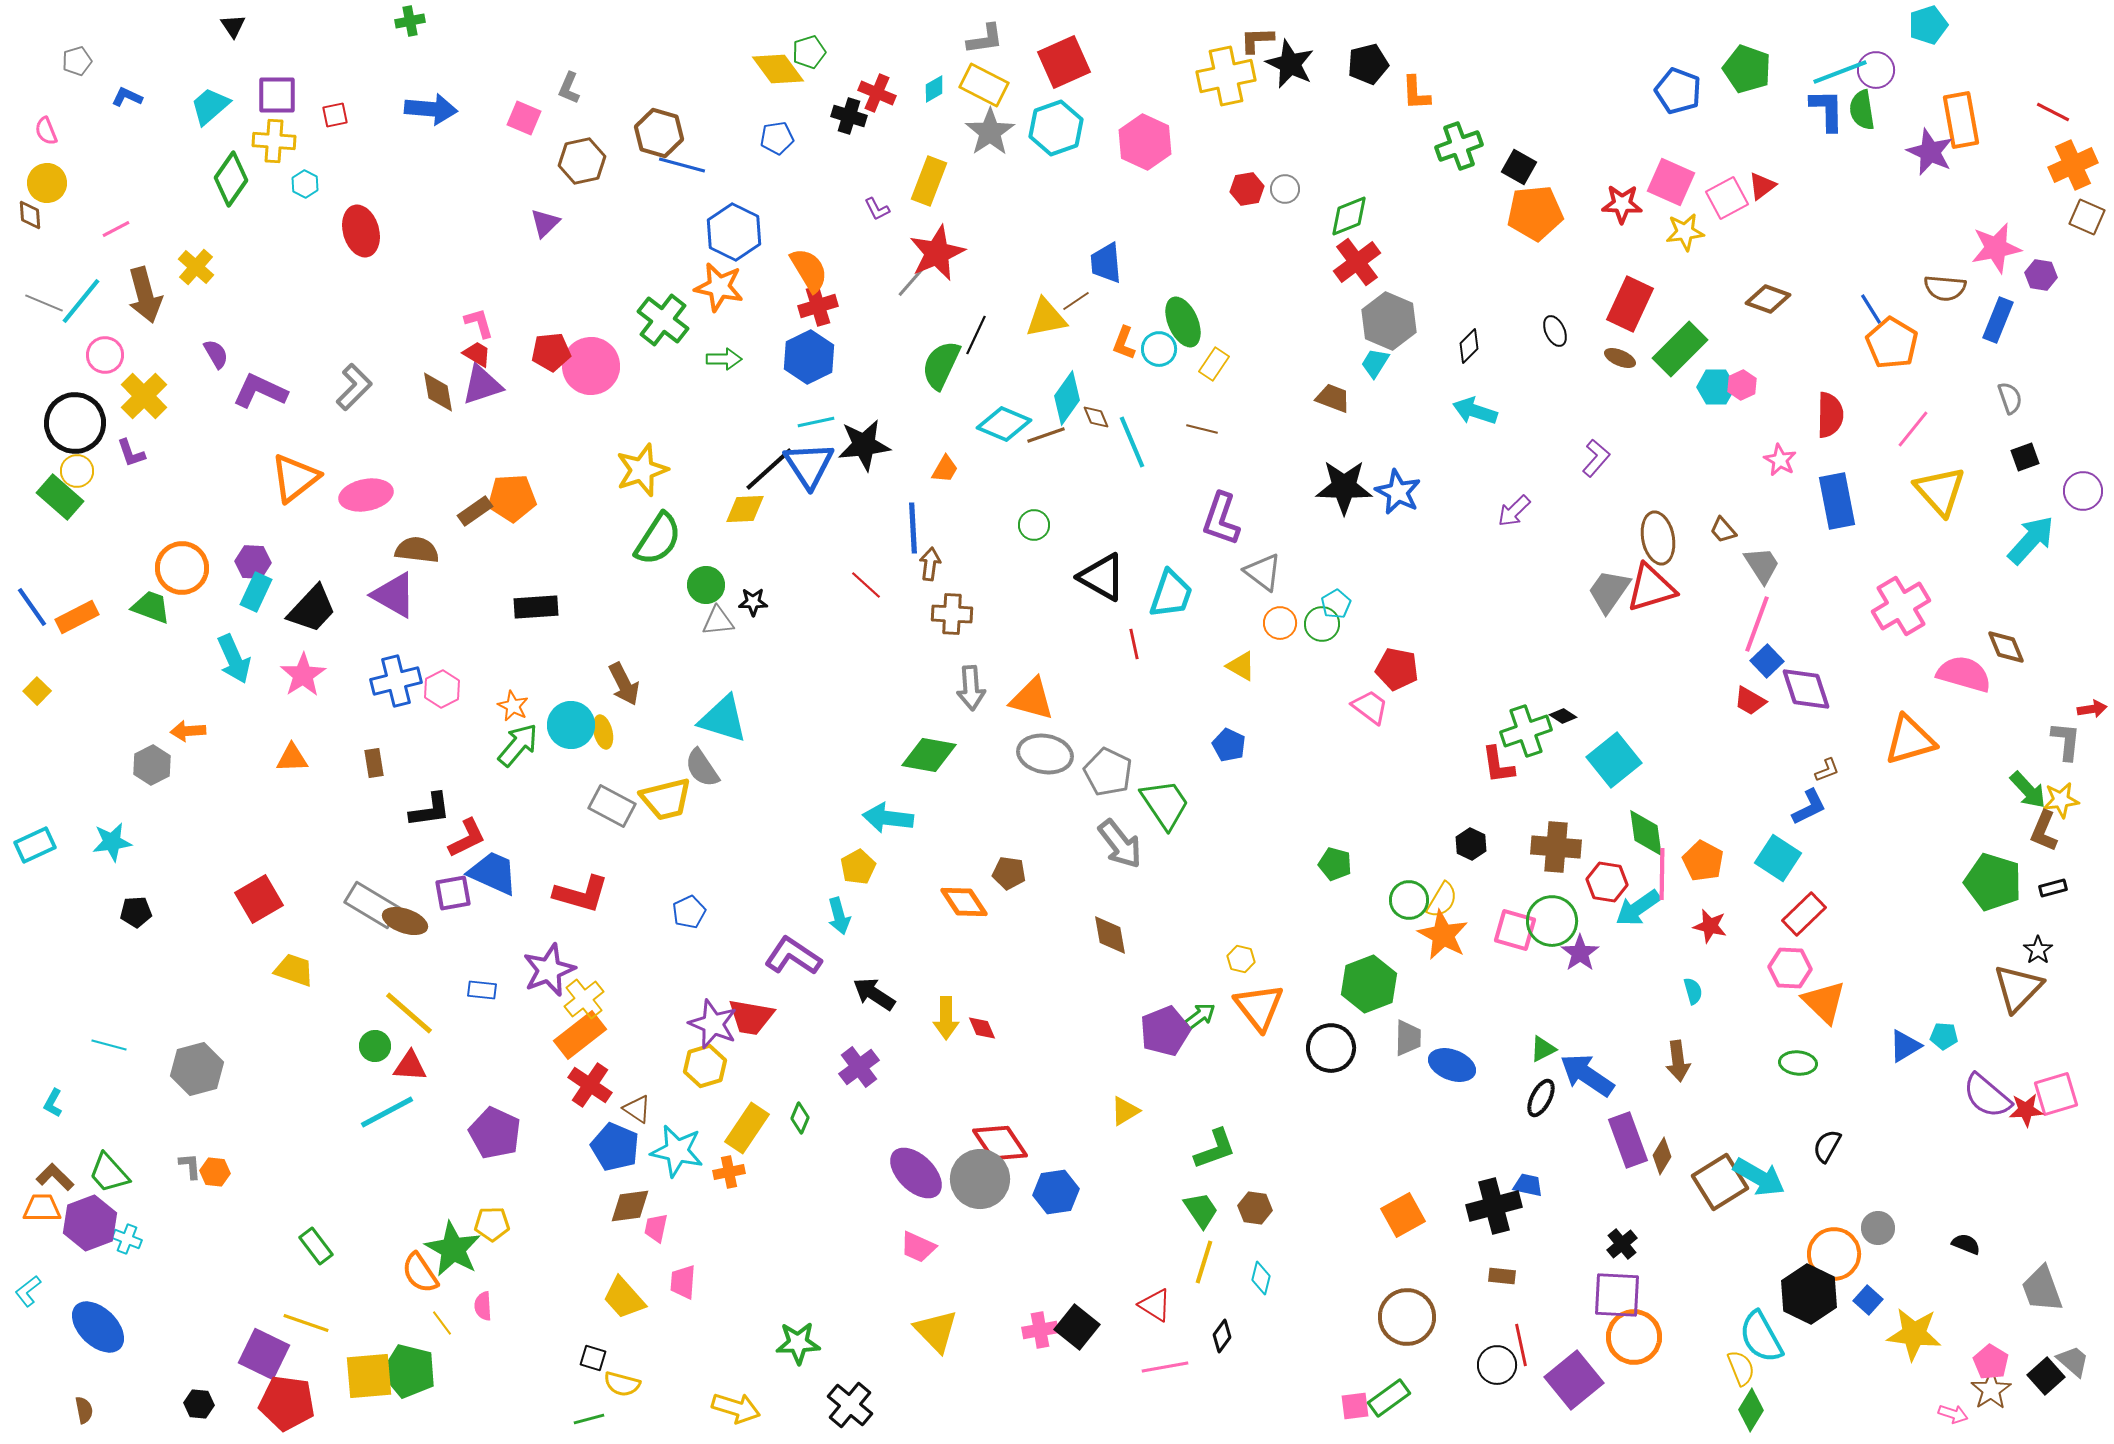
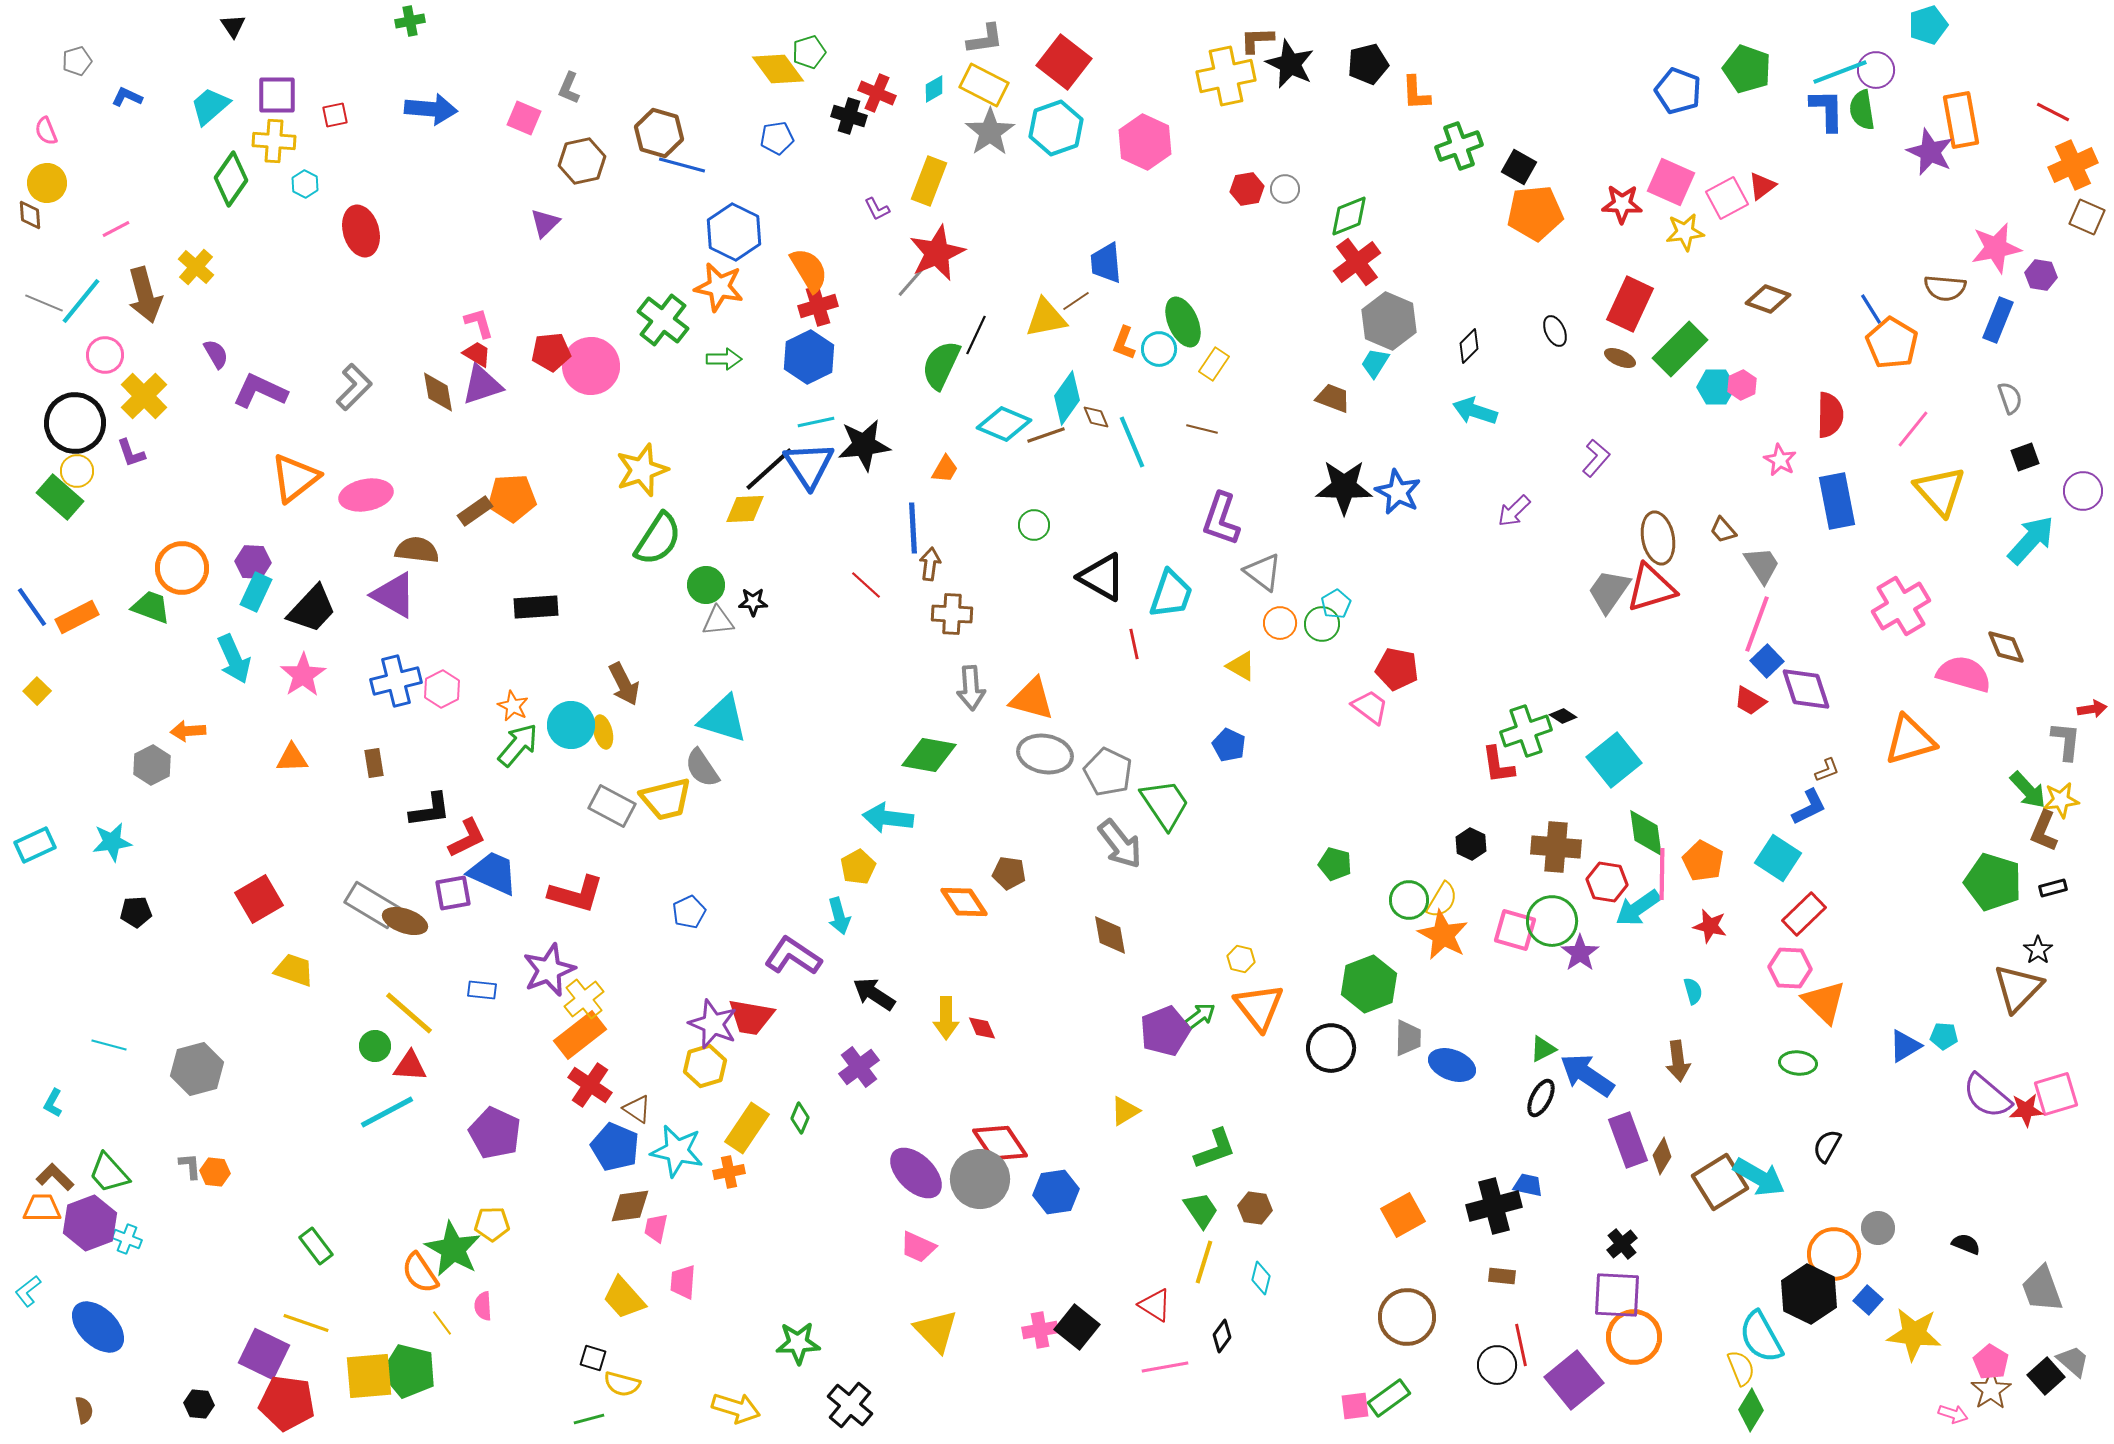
red square at (1064, 62): rotated 28 degrees counterclockwise
red L-shape at (581, 894): moved 5 px left
